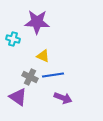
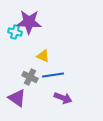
purple star: moved 8 px left
cyan cross: moved 2 px right, 7 px up
purple triangle: moved 1 px left, 1 px down
